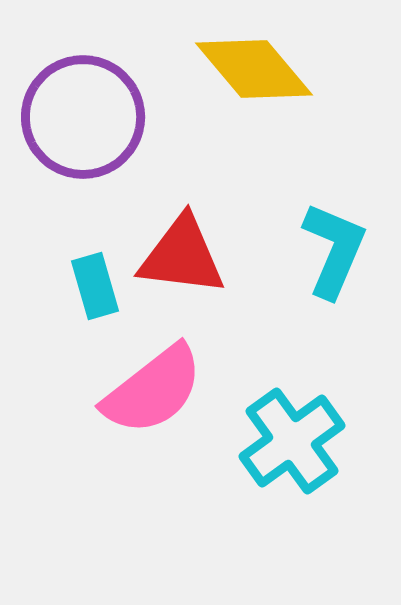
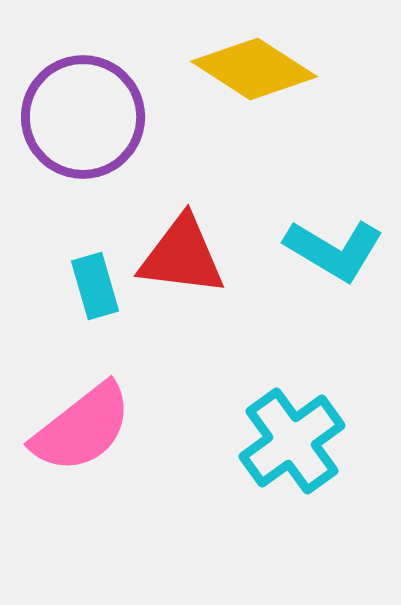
yellow diamond: rotated 17 degrees counterclockwise
cyan L-shape: rotated 98 degrees clockwise
pink semicircle: moved 71 px left, 38 px down
